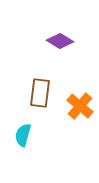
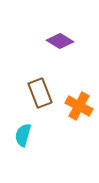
brown rectangle: rotated 28 degrees counterclockwise
orange cross: moved 1 px left; rotated 12 degrees counterclockwise
